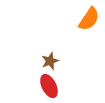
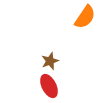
orange semicircle: moved 4 px left, 2 px up
